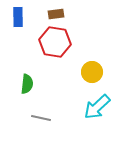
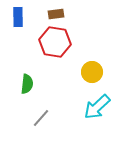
gray line: rotated 60 degrees counterclockwise
